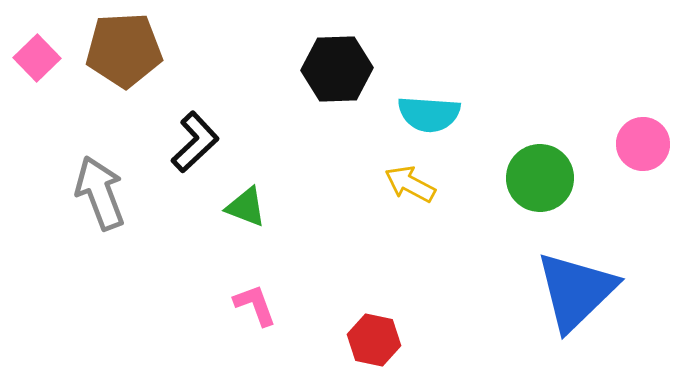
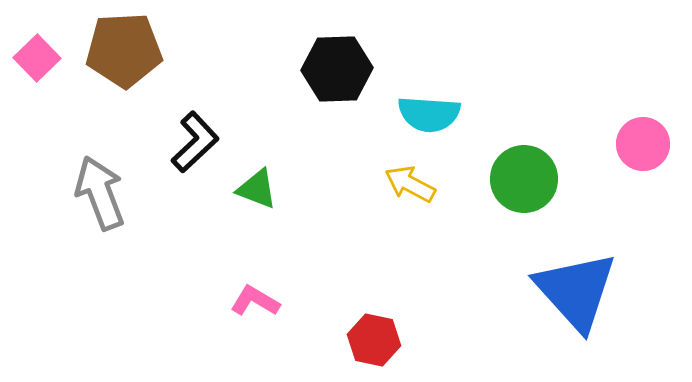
green circle: moved 16 px left, 1 px down
green triangle: moved 11 px right, 18 px up
blue triangle: rotated 28 degrees counterclockwise
pink L-shape: moved 4 px up; rotated 39 degrees counterclockwise
